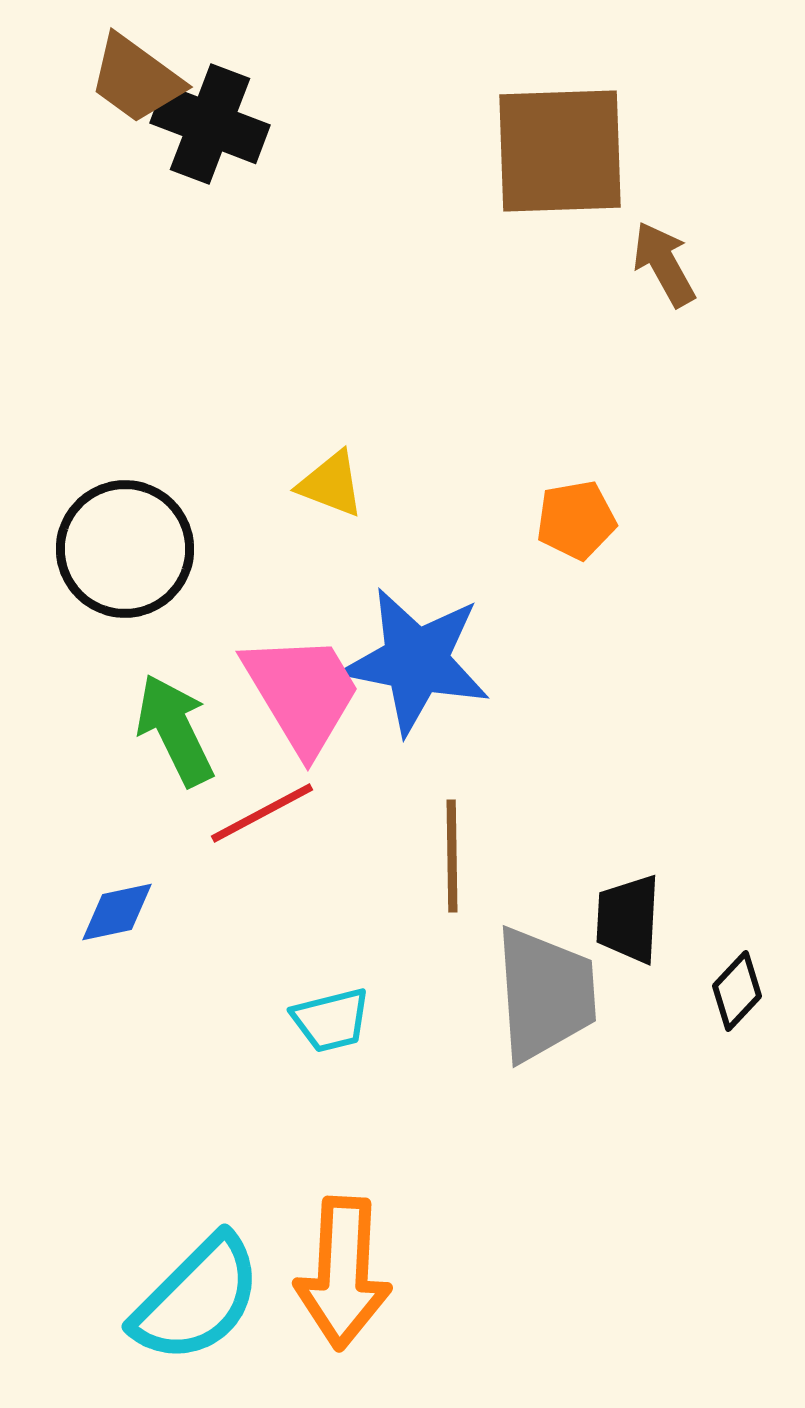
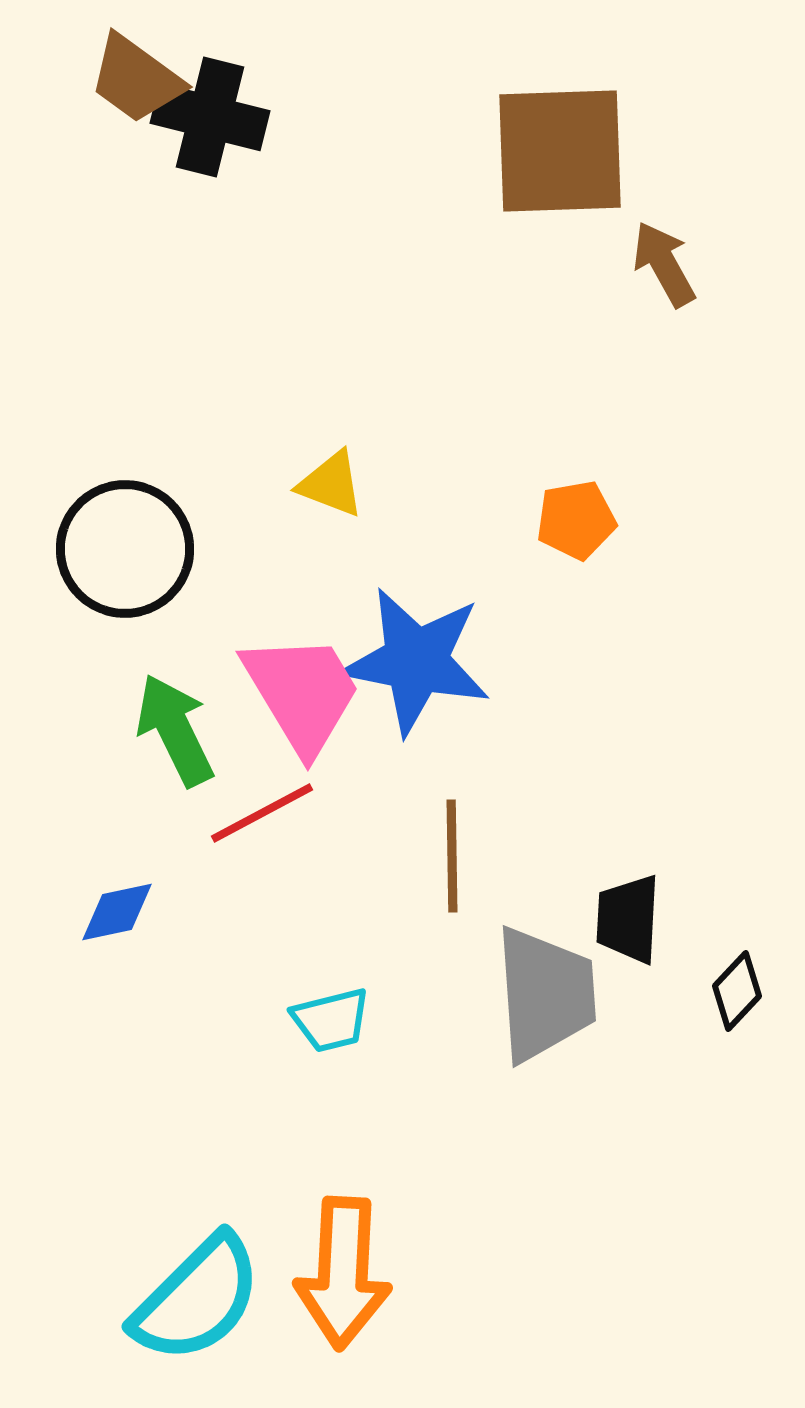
black cross: moved 7 px up; rotated 7 degrees counterclockwise
